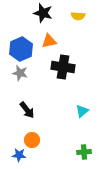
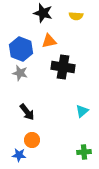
yellow semicircle: moved 2 px left
blue hexagon: rotated 15 degrees counterclockwise
black arrow: moved 2 px down
